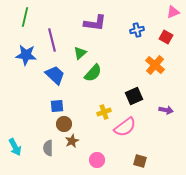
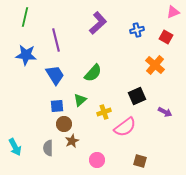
purple L-shape: moved 3 px right; rotated 50 degrees counterclockwise
purple line: moved 4 px right
green triangle: moved 47 px down
blue trapezoid: rotated 15 degrees clockwise
black square: moved 3 px right
purple arrow: moved 1 px left, 2 px down; rotated 16 degrees clockwise
